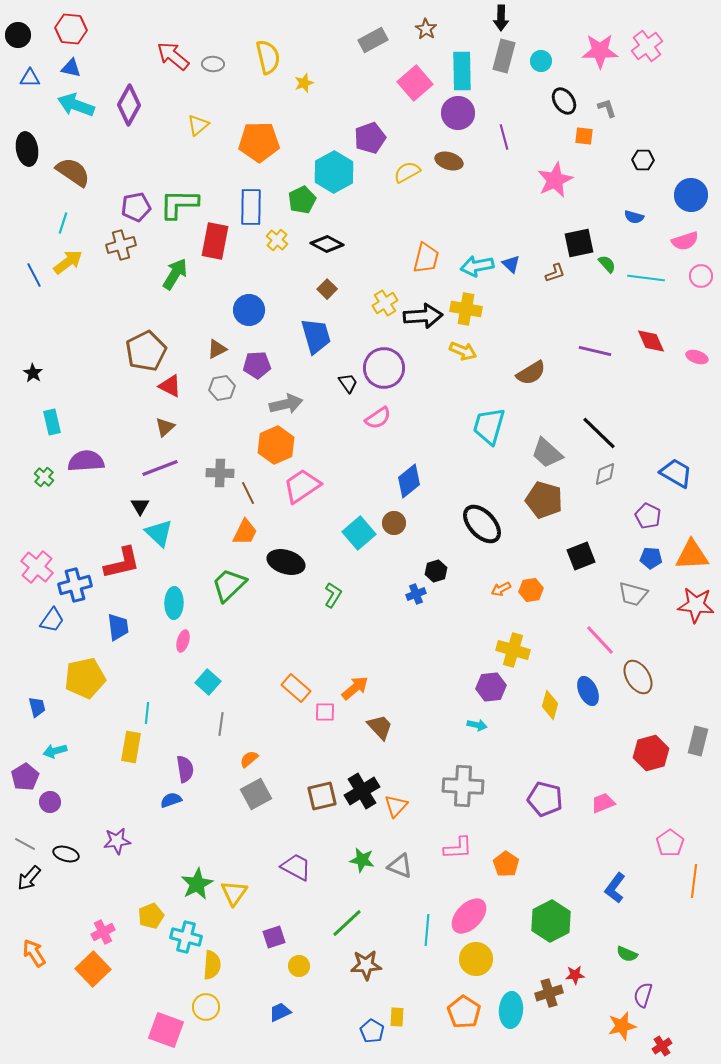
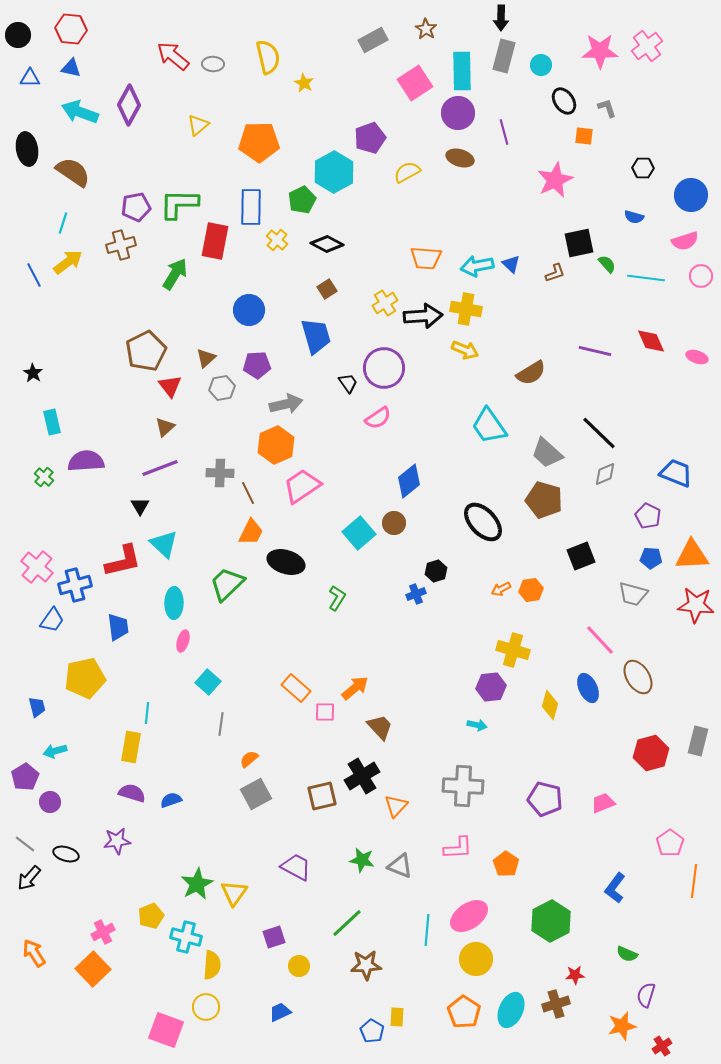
cyan circle at (541, 61): moved 4 px down
yellow star at (304, 83): rotated 24 degrees counterclockwise
pink square at (415, 83): rotated 8 degrees clockwise
cyan arrow at (76, 105): moved 4 px right, 7 px down
purple line at (504, 137): moved 5 px up
black hexagon at (643, 160): moved 8 px down
brown ellipse at (449, 161): moved 11 px right, 3 px up
orange trapezoid at (426, 258): rotated 80 degrees clockwise
brown square at (327, 289): rotated 12 degrees clockwise
brown triangle at (217, 349): moved 11 px left, 9 px down; rotated 15 degrees counterclockwise
yellow arrow at (463, 351): moved 2 px right, 1 px up
red triangle at (170, 386): rotated 25 degrees clockwise
cyan trapezoid at (489, 426): rotated 51 degrees counterclockwise
blue trapezoid at (676, 473): rotated 8 degrees counterclockwise
black ellipse at (482, 524): moved 1 px right, 2 px up
orange trapezoid at (245, 532): moved 6 px right
cyan triangle at (159, 533): moved 5 px right, 11 px down
red L-shape at (122, 563): moved 1 px right, 2 px up
green trapezoid at (229, 585): moved 2 px left, 1 px up
green L-shape at (333, 595): moved 4 px right, 3 px down
blue ellipse at (588, 691): moved 3 px up
purple semicircle at (185, 769): moved 53 px left, 24 px down; rotated 64 degrees counterclockwise
black cross at (362, 791): moved 15 px up
gray line at (25, 844): rotated 10 degrees clockwise
pink ellipse at (469, 916): rotated 12 degrees clockwise
brown cross at (549, 993): moved 7 px right, 11 px down
purple semicircle at (643, 995): moved 3 px right
cyan ellipse at (511, 1010): rotated 20 degrees clockwise
